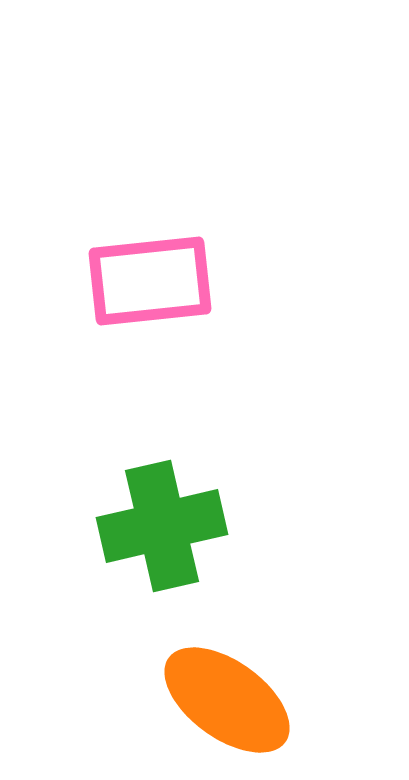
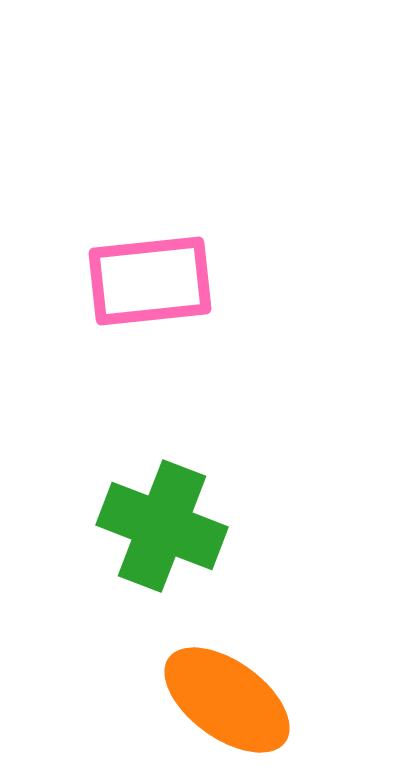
green cross: rotated 34 degrees clockwise
